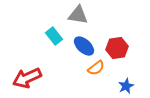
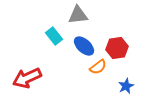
gray triangle: rotated 15 degrees counterclockwise
orange semicircle: moved 2 px right, 1 px up
